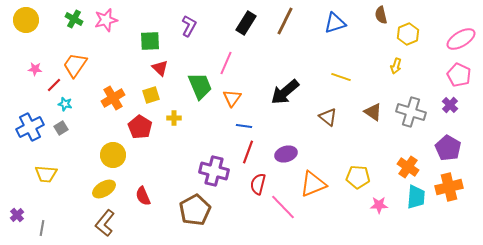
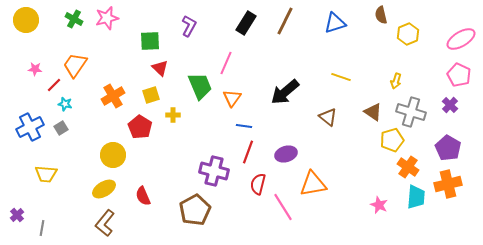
pink star at (106, 20): moved 1 px right, 2 px up
yellow arrow at (396, 66): moved 15 px down
orange cross at (113, 98): moved 2 px up
yellow cross at (174, 118): moved 1 px left, 3 px up
yellow pentagon at (358, 177): moved 34 px right, 37 px up; rotated 20 degrees counterclockwise
orange triangle at (313, 184): rotated 12 degrees clockwise
orange cross at (449, 187): moved 1 px left, 3 px up
pink star at (379, 205): rotated 24 degrees clockwise
pink line at (283, 207): rotated 12 degrees clockwise
